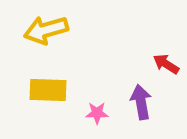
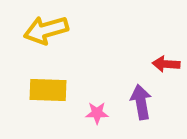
red arrow: rotated 28 degrees counterclockwise
